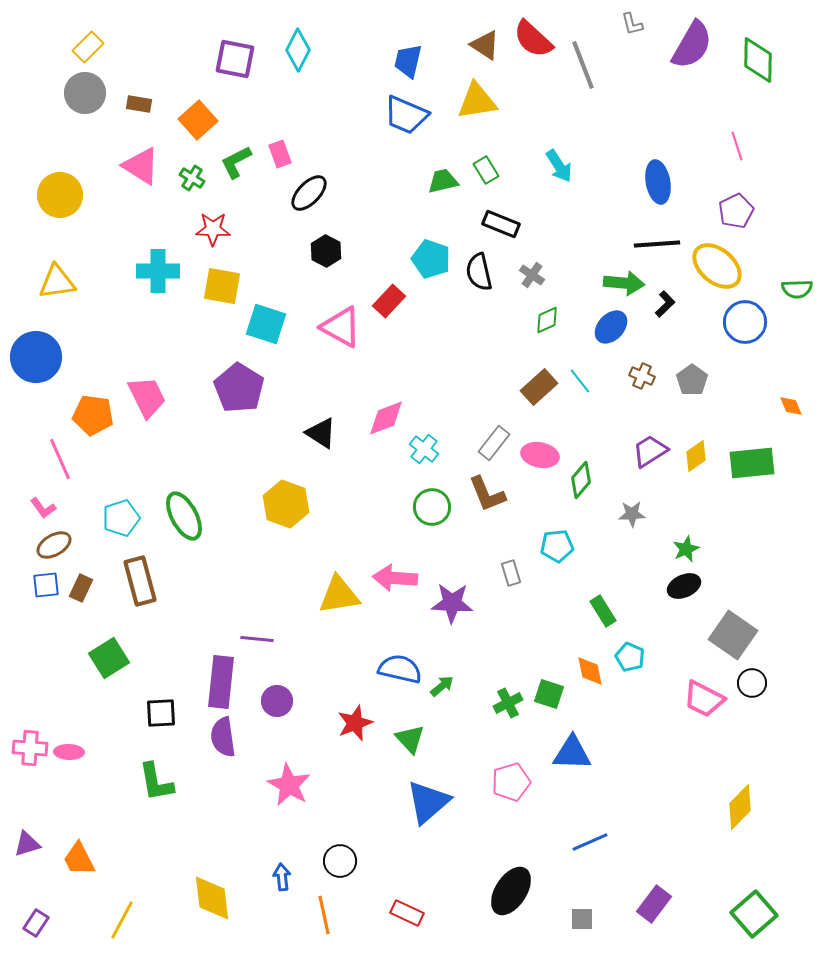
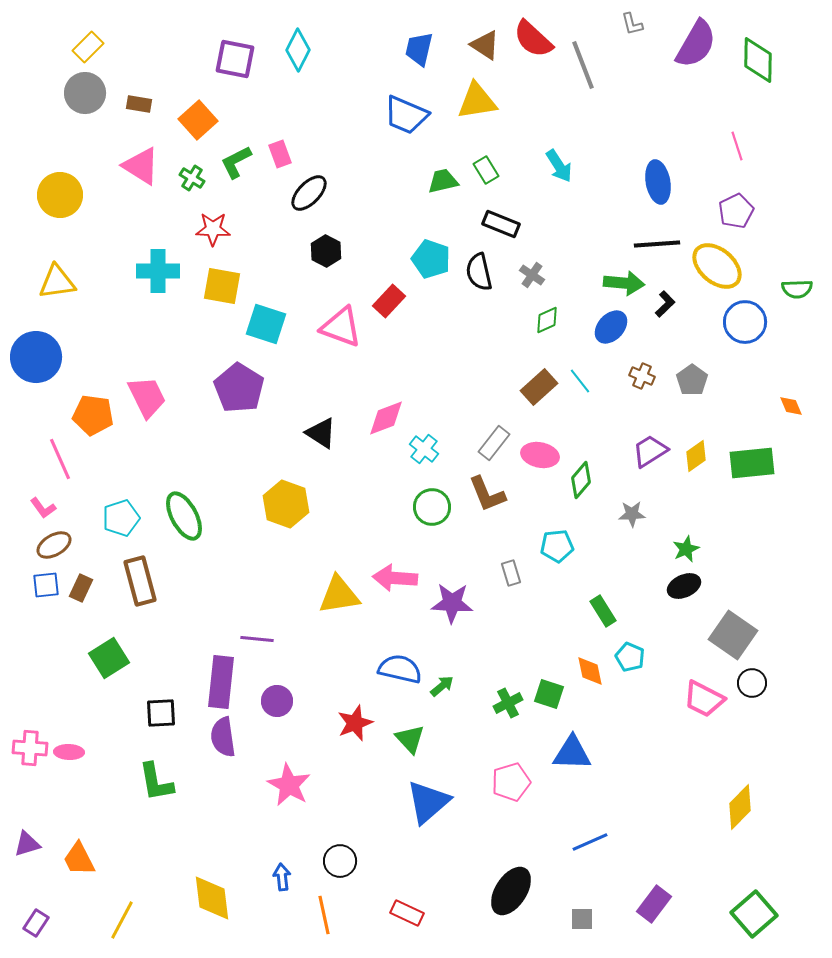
purple semicircle at (692, 45): moved 4 px right, 1 px up
blue trapezoid at (408, 61): moved 11 px right, 12 px up
pink triangle at (341, 327): rotated 9 degrees counterclockwise
